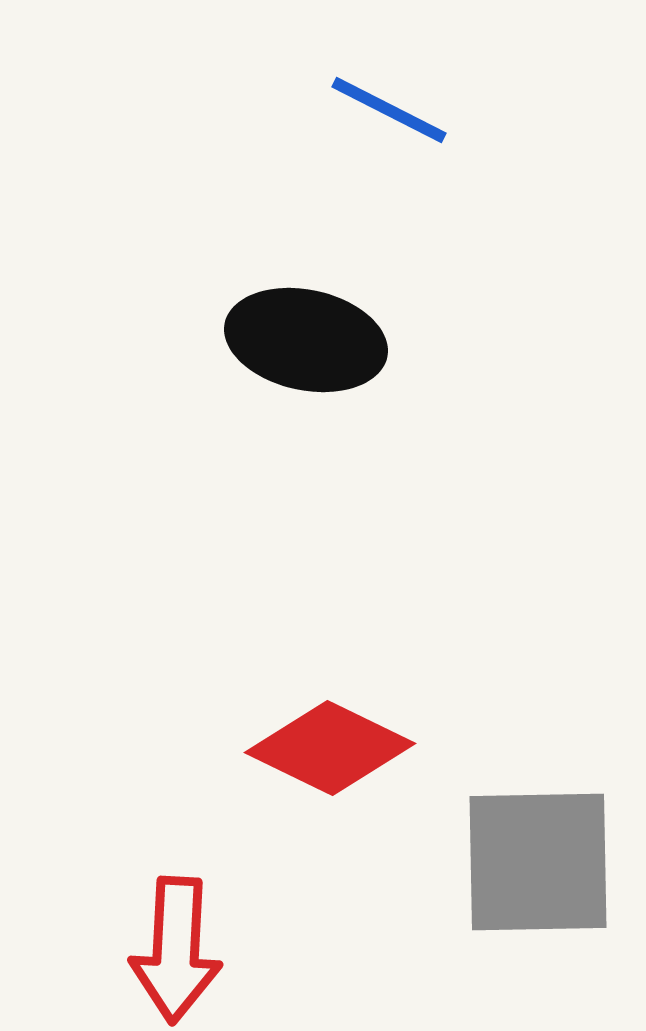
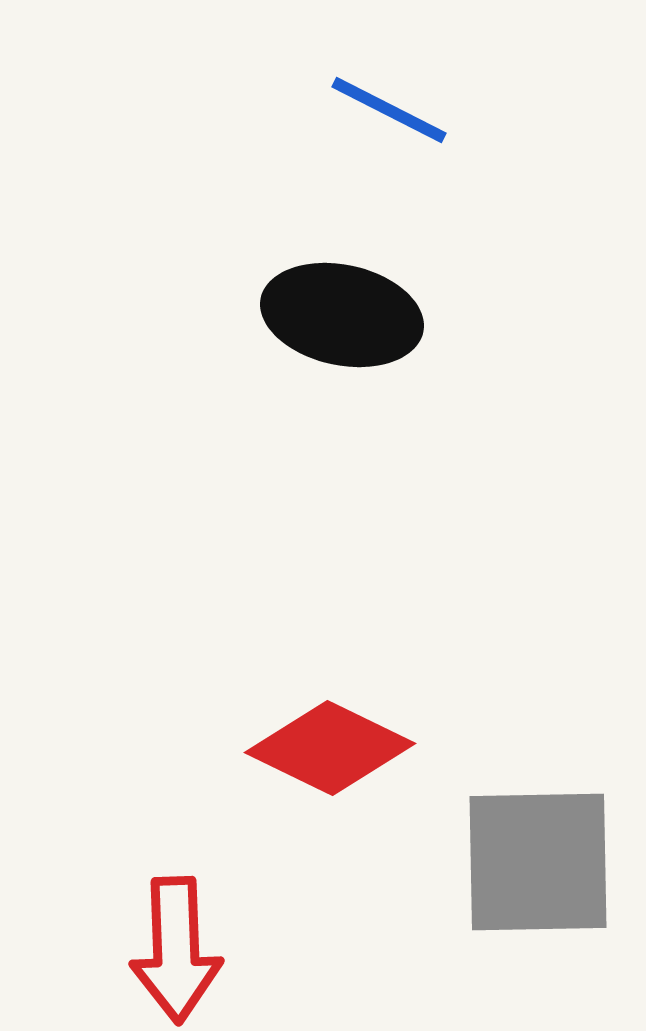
black ellipse: moved 36 px right, 25 px up
red arrow: rotated 5 degrees counterclockwise
